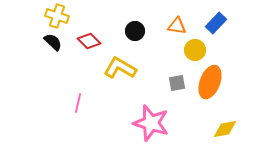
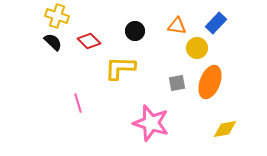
yellow circle: moved 2 px right, 2 px up
yellow L-shape: rotated 28 degrees counterclockwise
pink line: rotated 30 degrees counterclockwise
